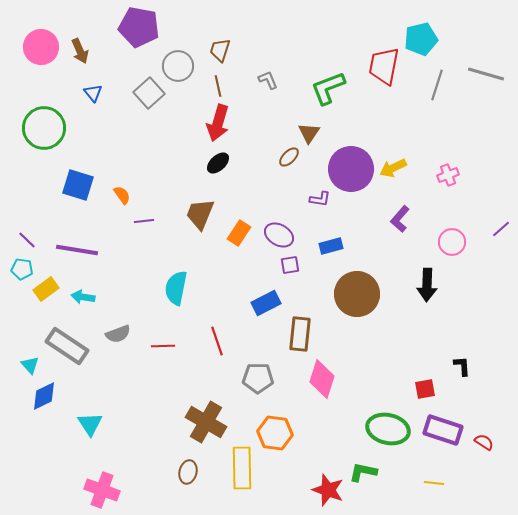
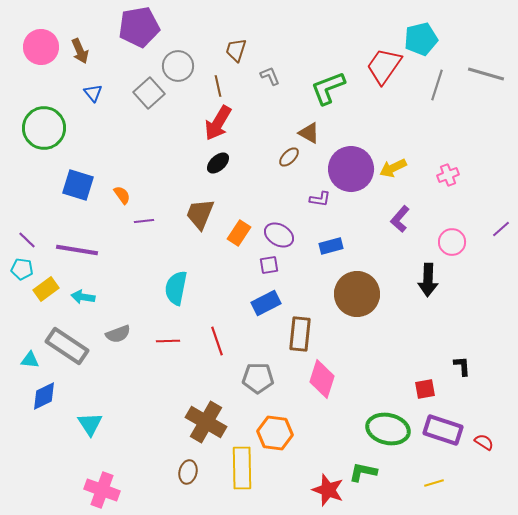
purple pentagon at (139, 27): rotated 21 degrees counterclockwise
brown trapezoid at (220, 50): moved 16 px right
red trapezoid at (384, 66): rotated 24 degrees clockwise
gray L-shape at (268, 80): moved 2 px right, 4 px up
red arrow at (218, 123): rotated 15 degrees clockwise
brown triangle at (309, 133): rotated 35 degrees counterclockwise
purple square at (290, 265): moved 21 px left
black arrow at (427, 285): moved 1 px right, 5 px up
red line at (163, 346): moved 5 px right, 5 px up
cyan triangle at (30, 365): moved 5 px up; rotated 42 degrees counterclockwise
yellow line at (434, 483): rotated 24 degrees counterclockwise
